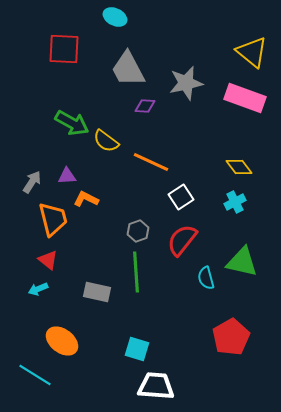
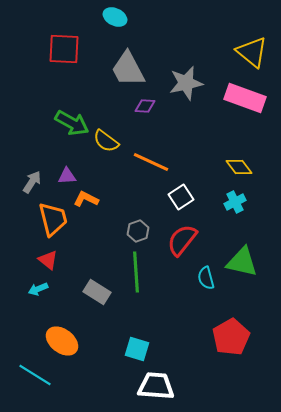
gray rectangle: rotated 20 degrees clockwise
